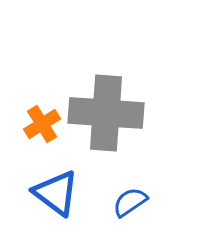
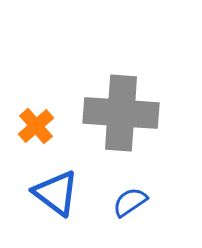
gray cross: moved 15 px right
orange cross: moved 6 px left, 2 px down; rotated 9 degrees counterclockwise
